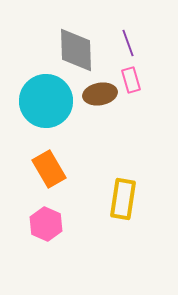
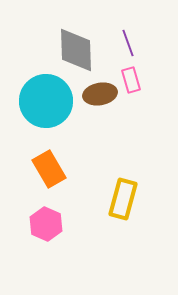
yellow rectangle: rotated 6 degrees clockwise
